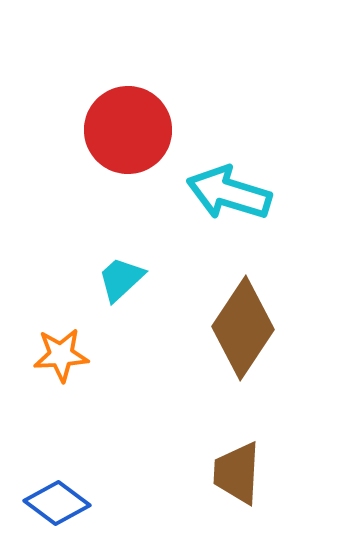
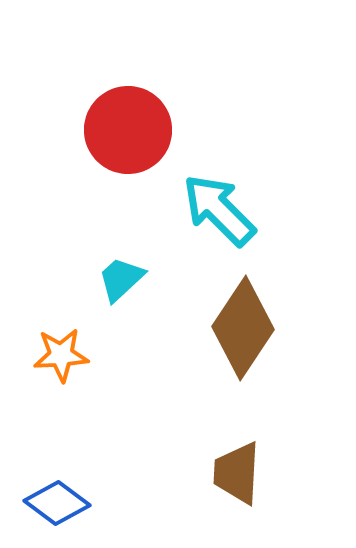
cyan arrow: moved 10 px left, 17 px down; rotated 28 degrees clockwise
